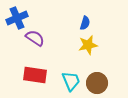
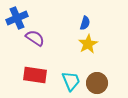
yellow star: moved 1 px up; rotated 18 degrees counterclockwise
